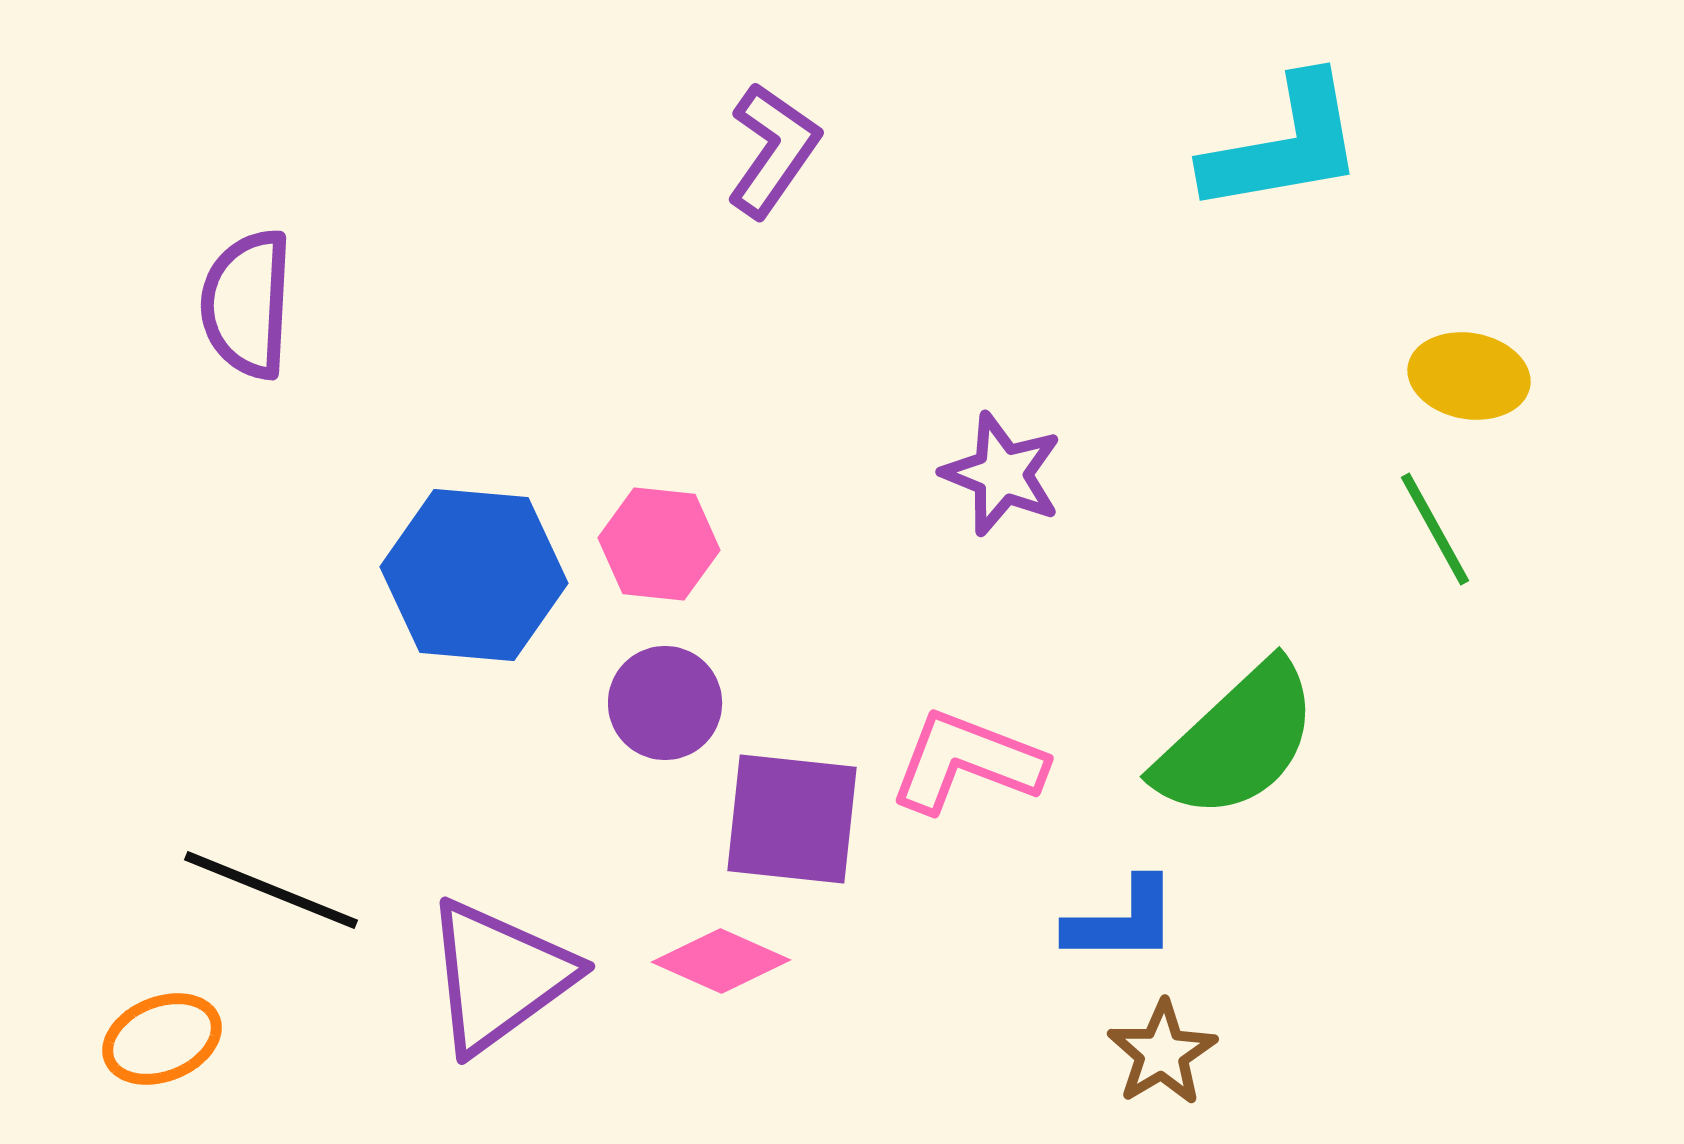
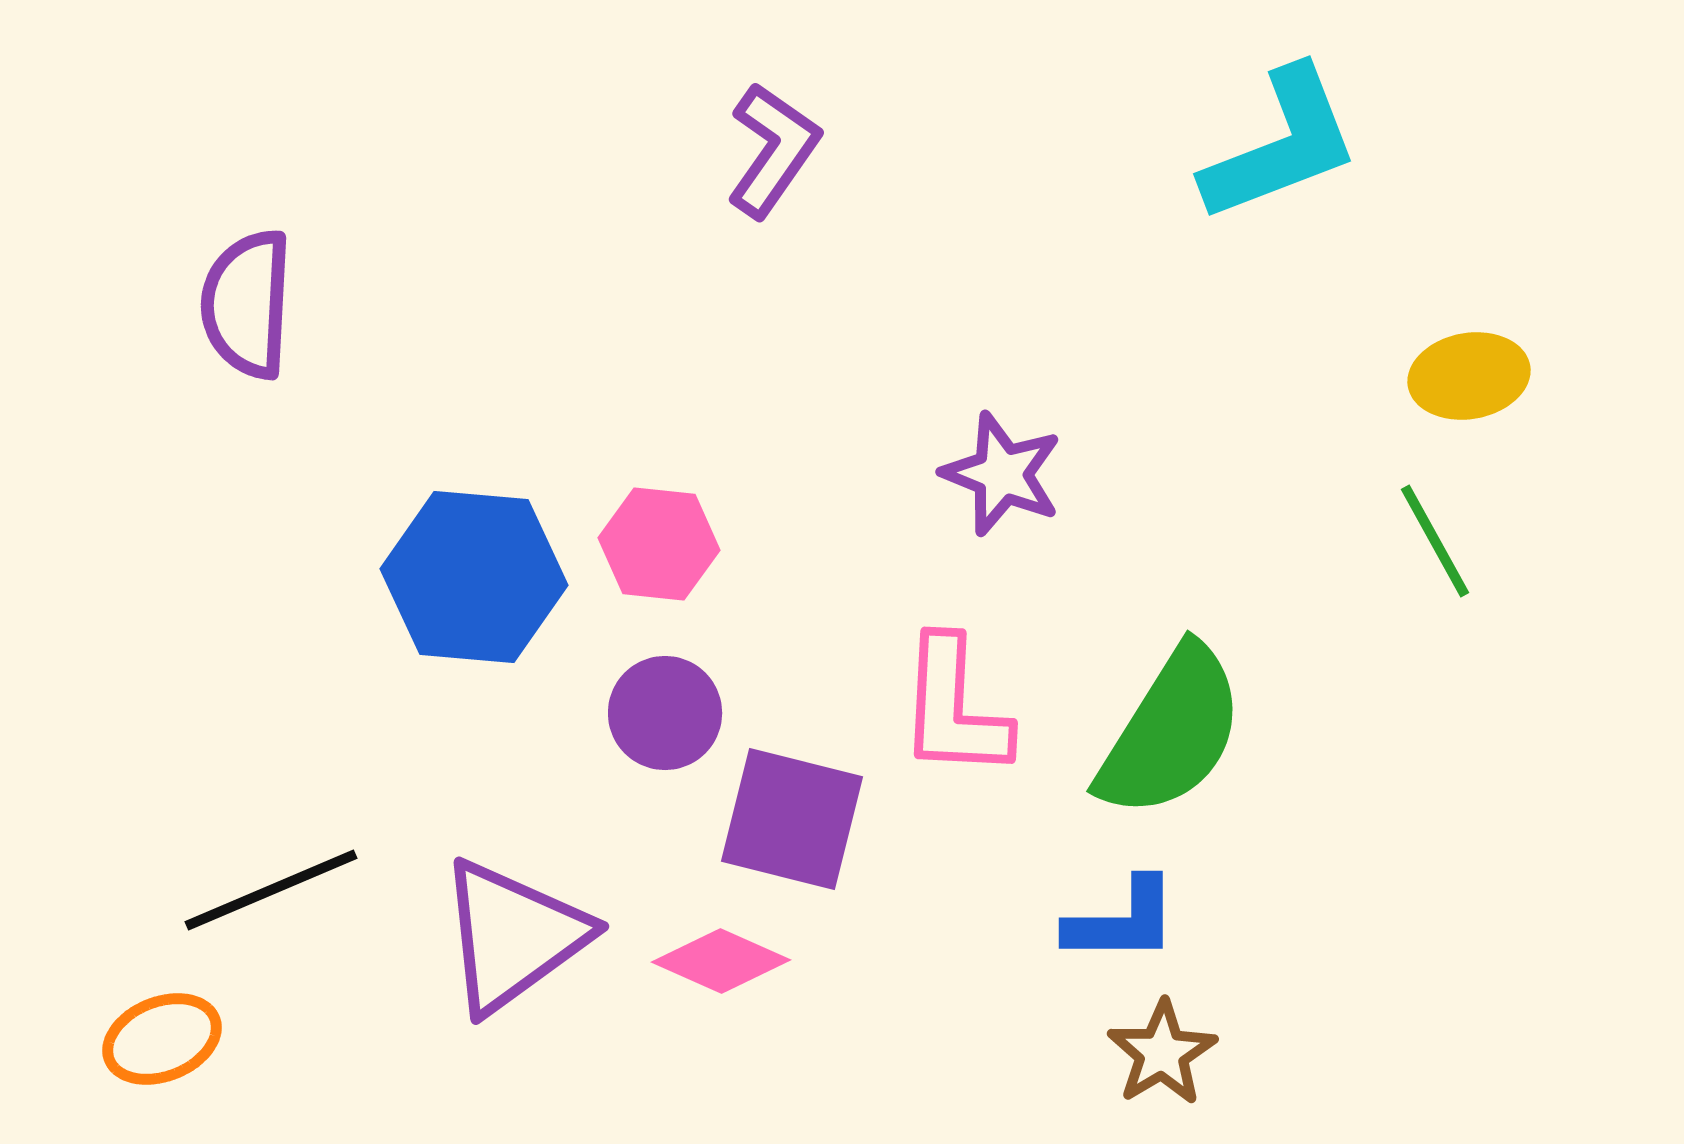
cyan L-shape: moved 3 px left; rotated 11 degrees counterclockwise
yellow ellipse: rotated 20 degrees counterclockwise
green line: moved 12 px down
blue hexagon: moved 2 px down
purple circle: moved 10 px down
green semicircle: moved 66 px left, 9 px up; rotated 15 degrees counterclockwise
pink L-shape: moved 13 px left, 54 px up; rotated 108 degrees counterclockwise
purple square: rotated 8 degrees clockwise
black line: rotated 45 degrees counterclockwise
purple triangle: moved 14 px right, 40 px up
